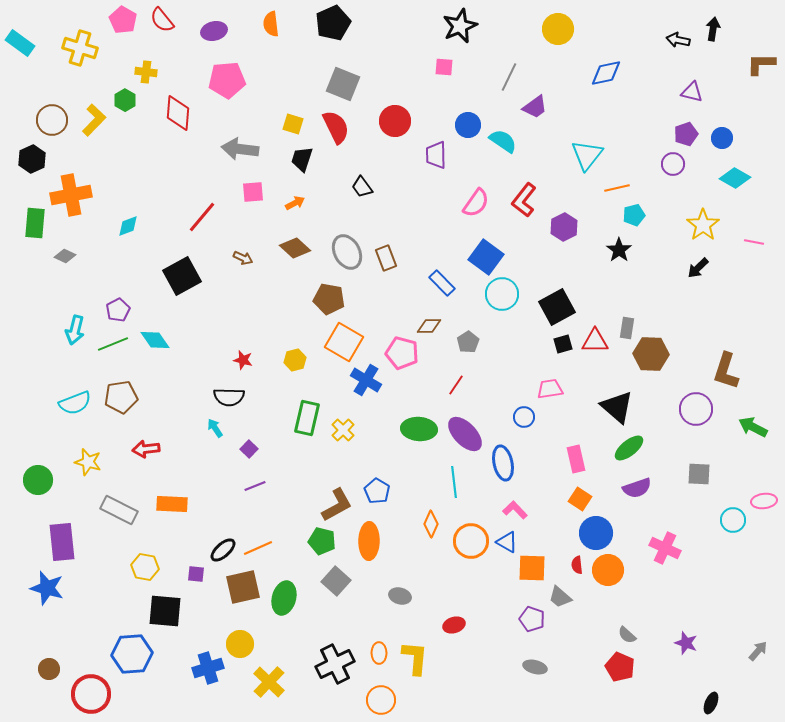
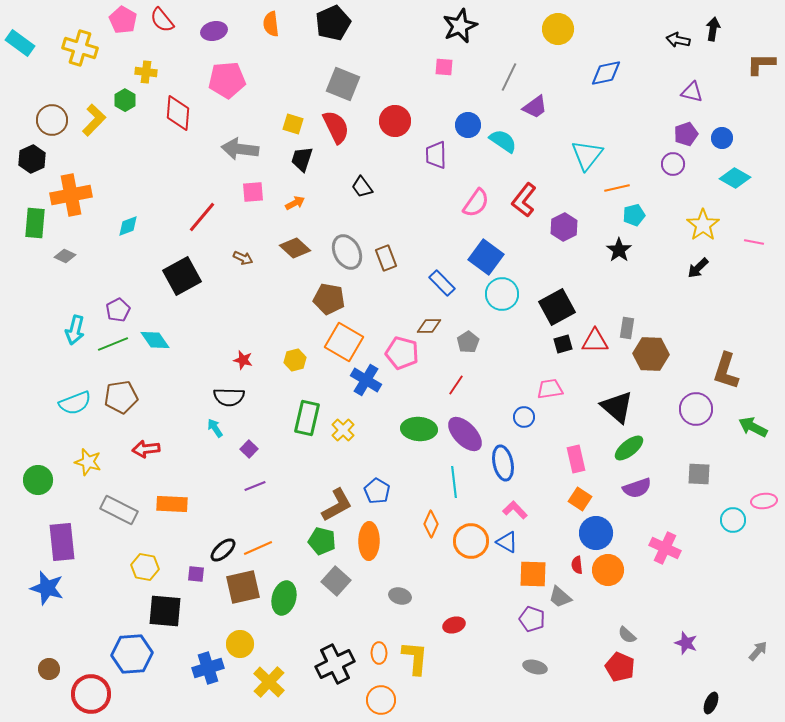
orange square at (532, 568): moved 1 px right, 6 px down
